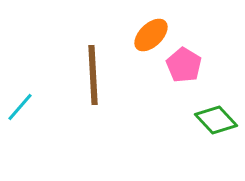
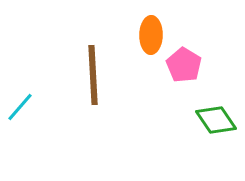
orange ellipse: rotated 45 degrees counterclockwise
green diamond: rotated 9 degrees clockwise
